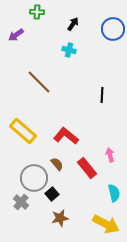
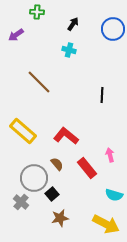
cyan semicircle: moved 2 px down; rotated 120 degrees clockwise
